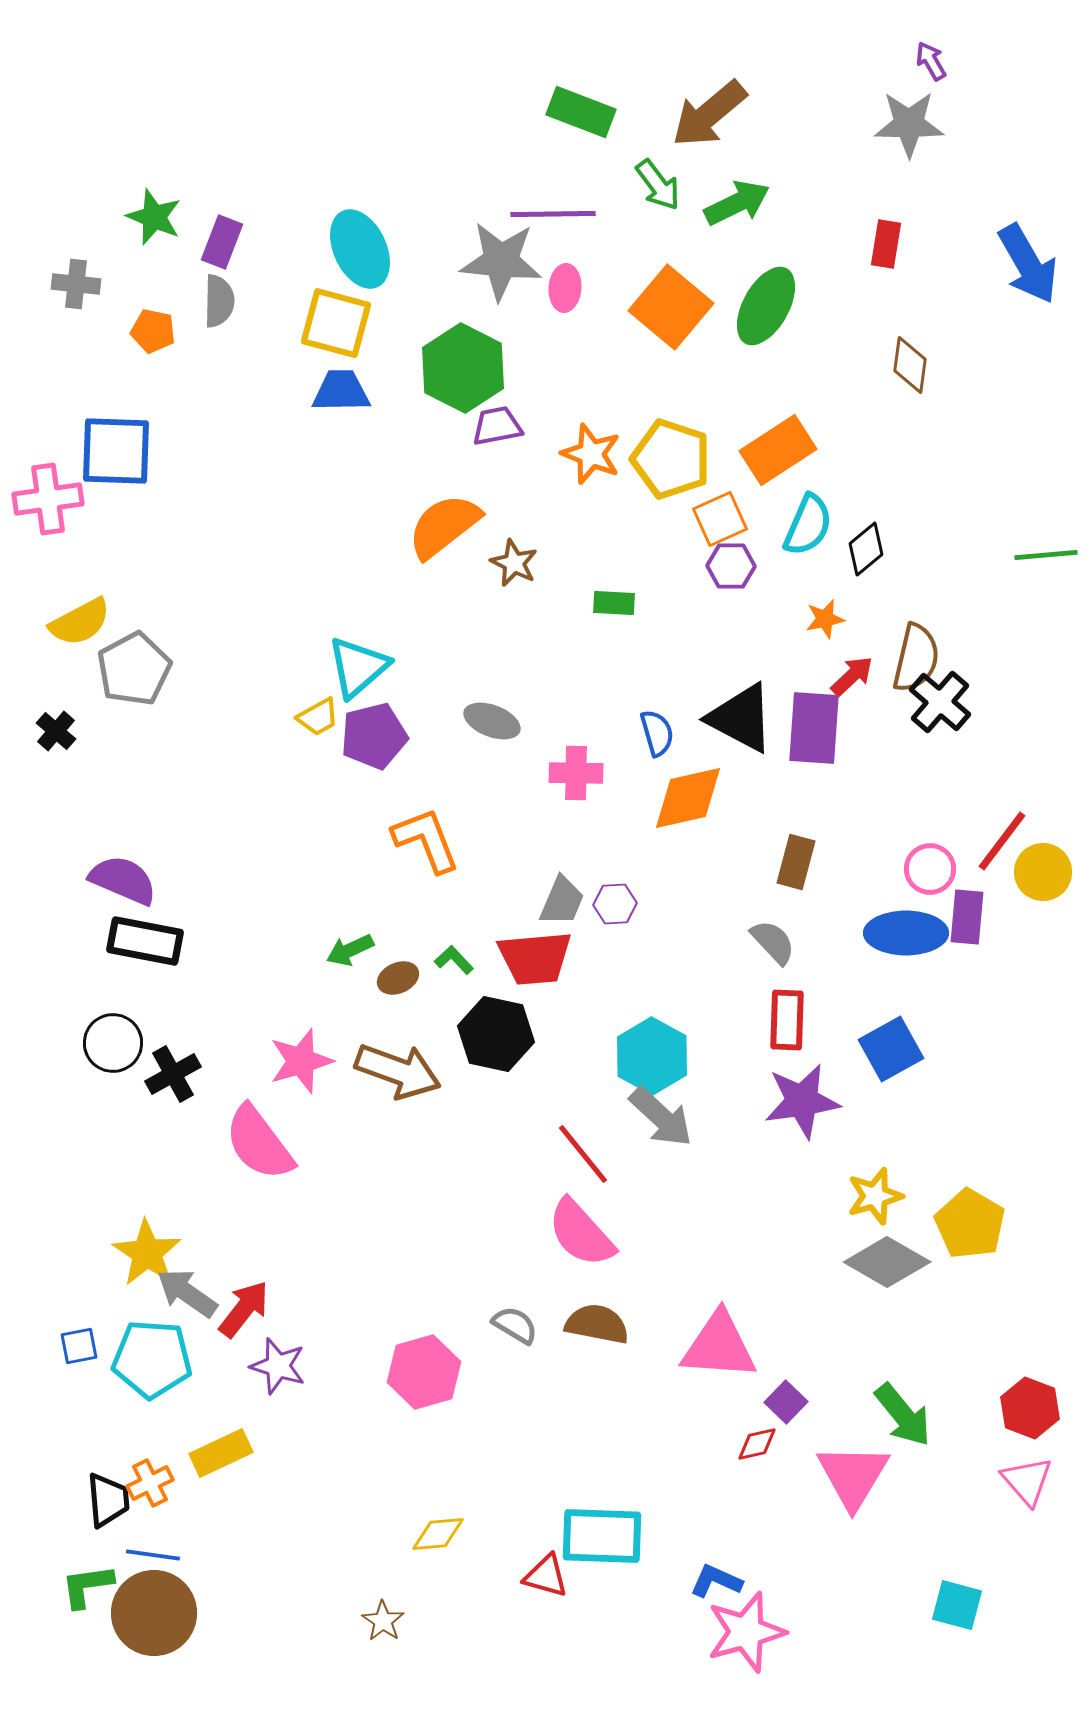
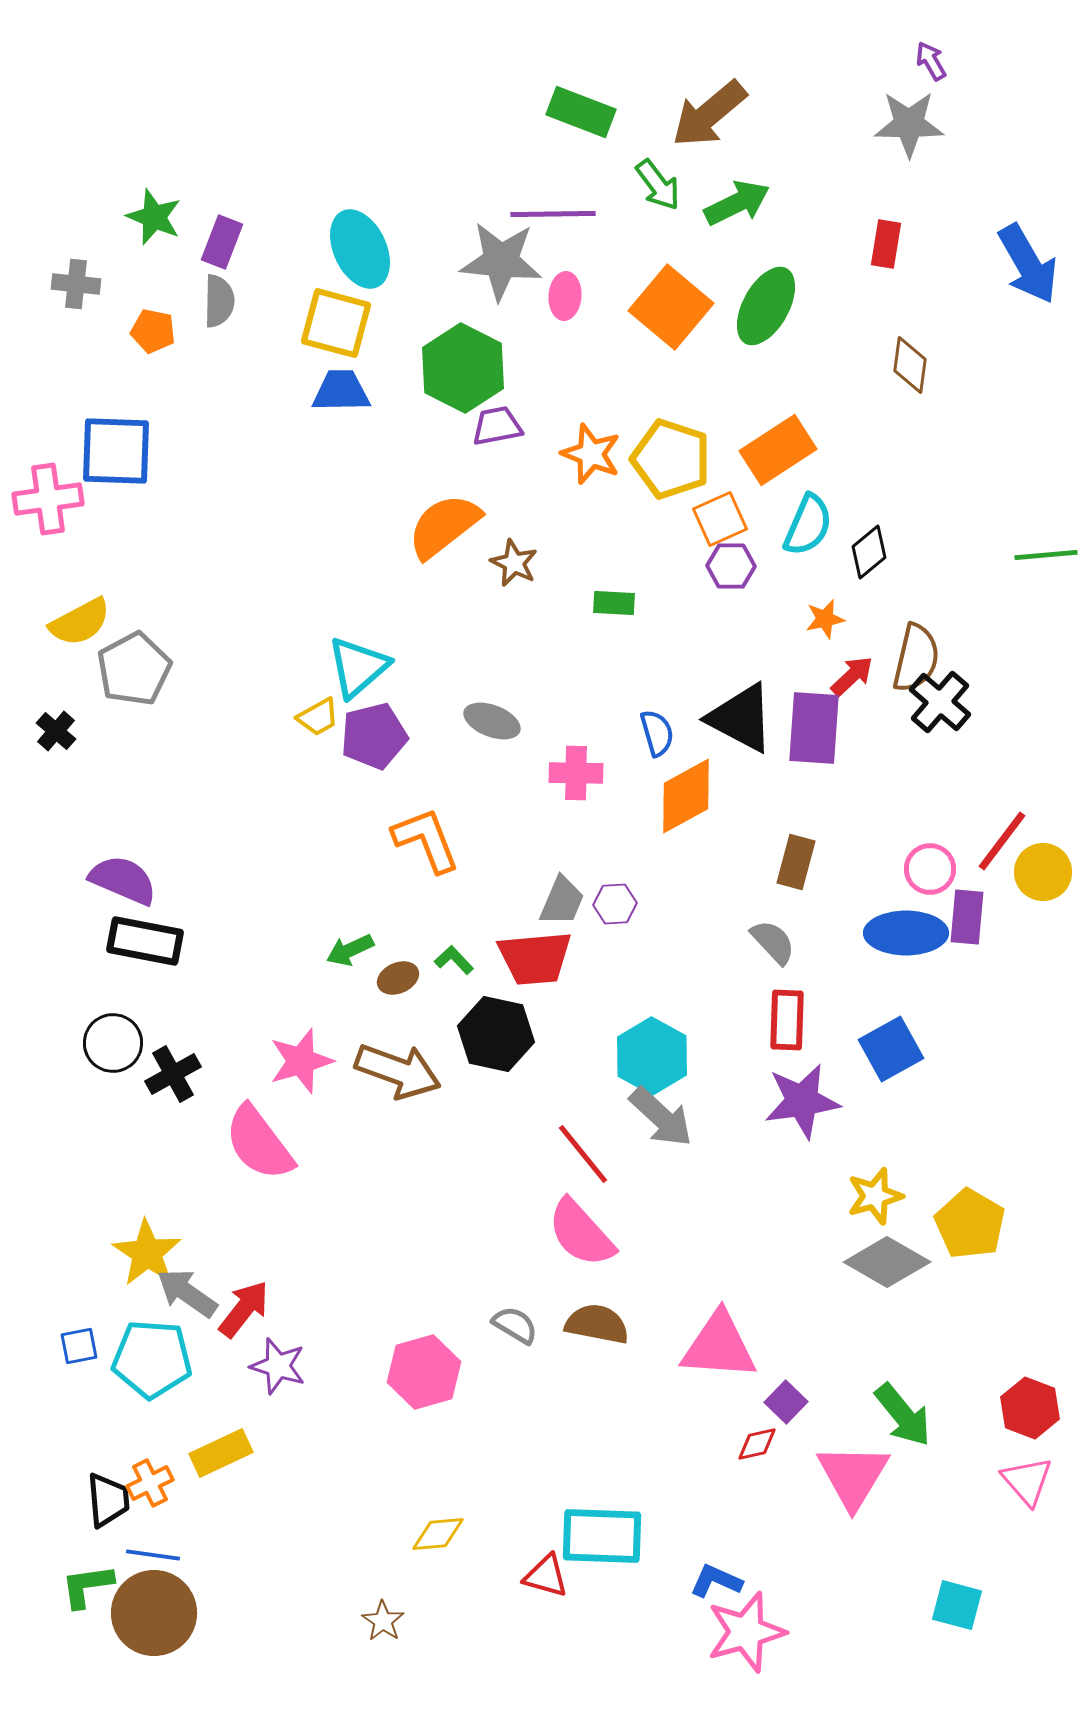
pink ellipse at (565, 288): moved 8 px down
black diamond at (866, 549): moved 3 px right, 3 px down
orange diamond at (688, 798): moved 2 px left, 2 px up; rotated 16 degrees counterclockwise
